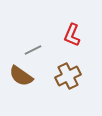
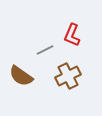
gray line: moved 12 px right
